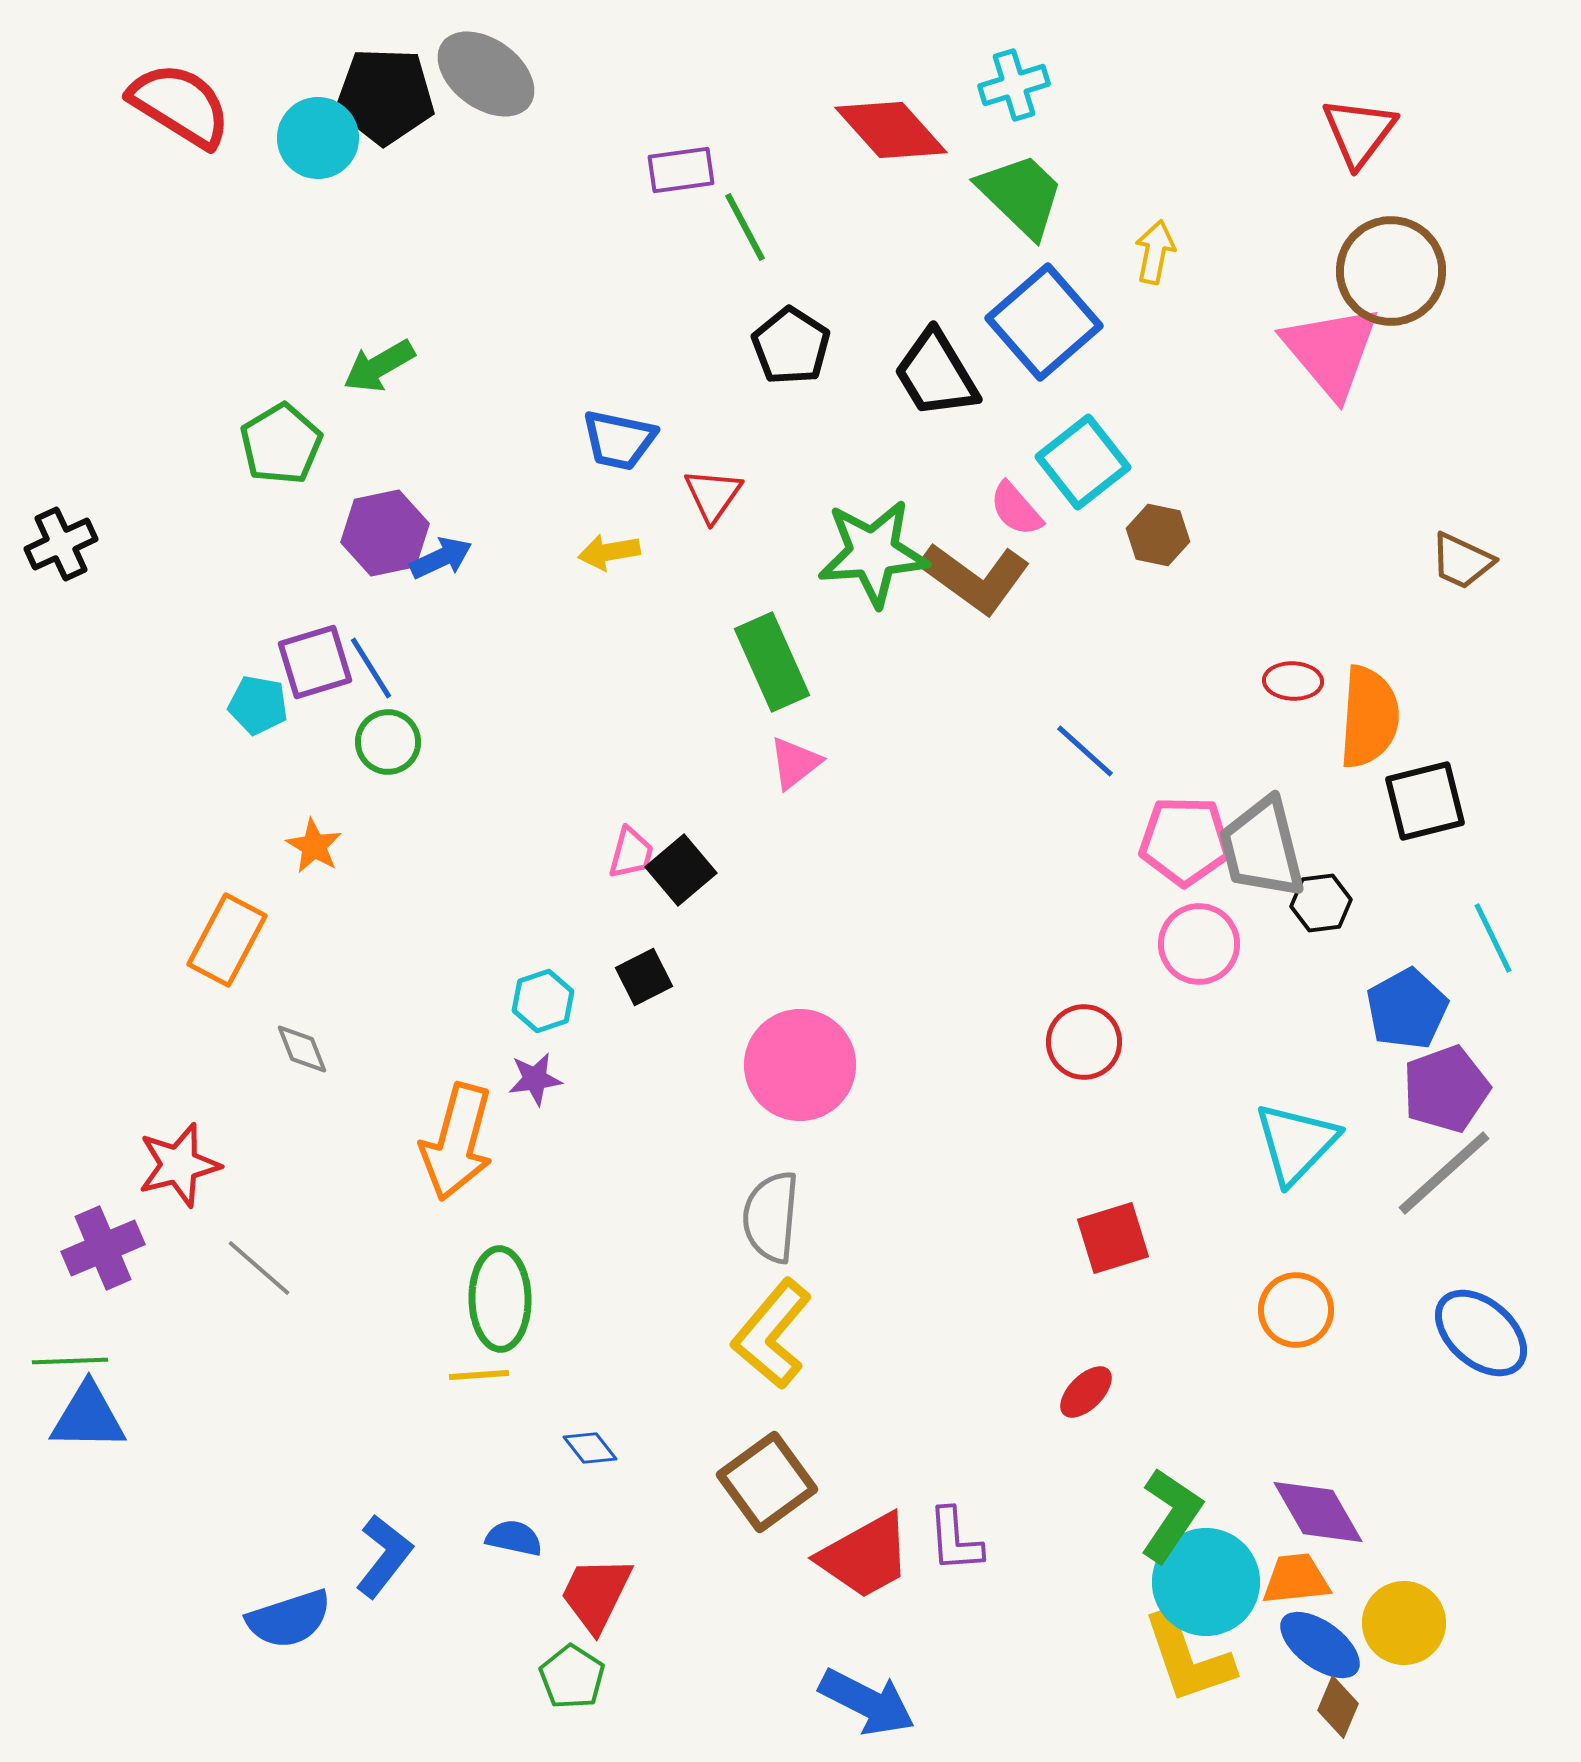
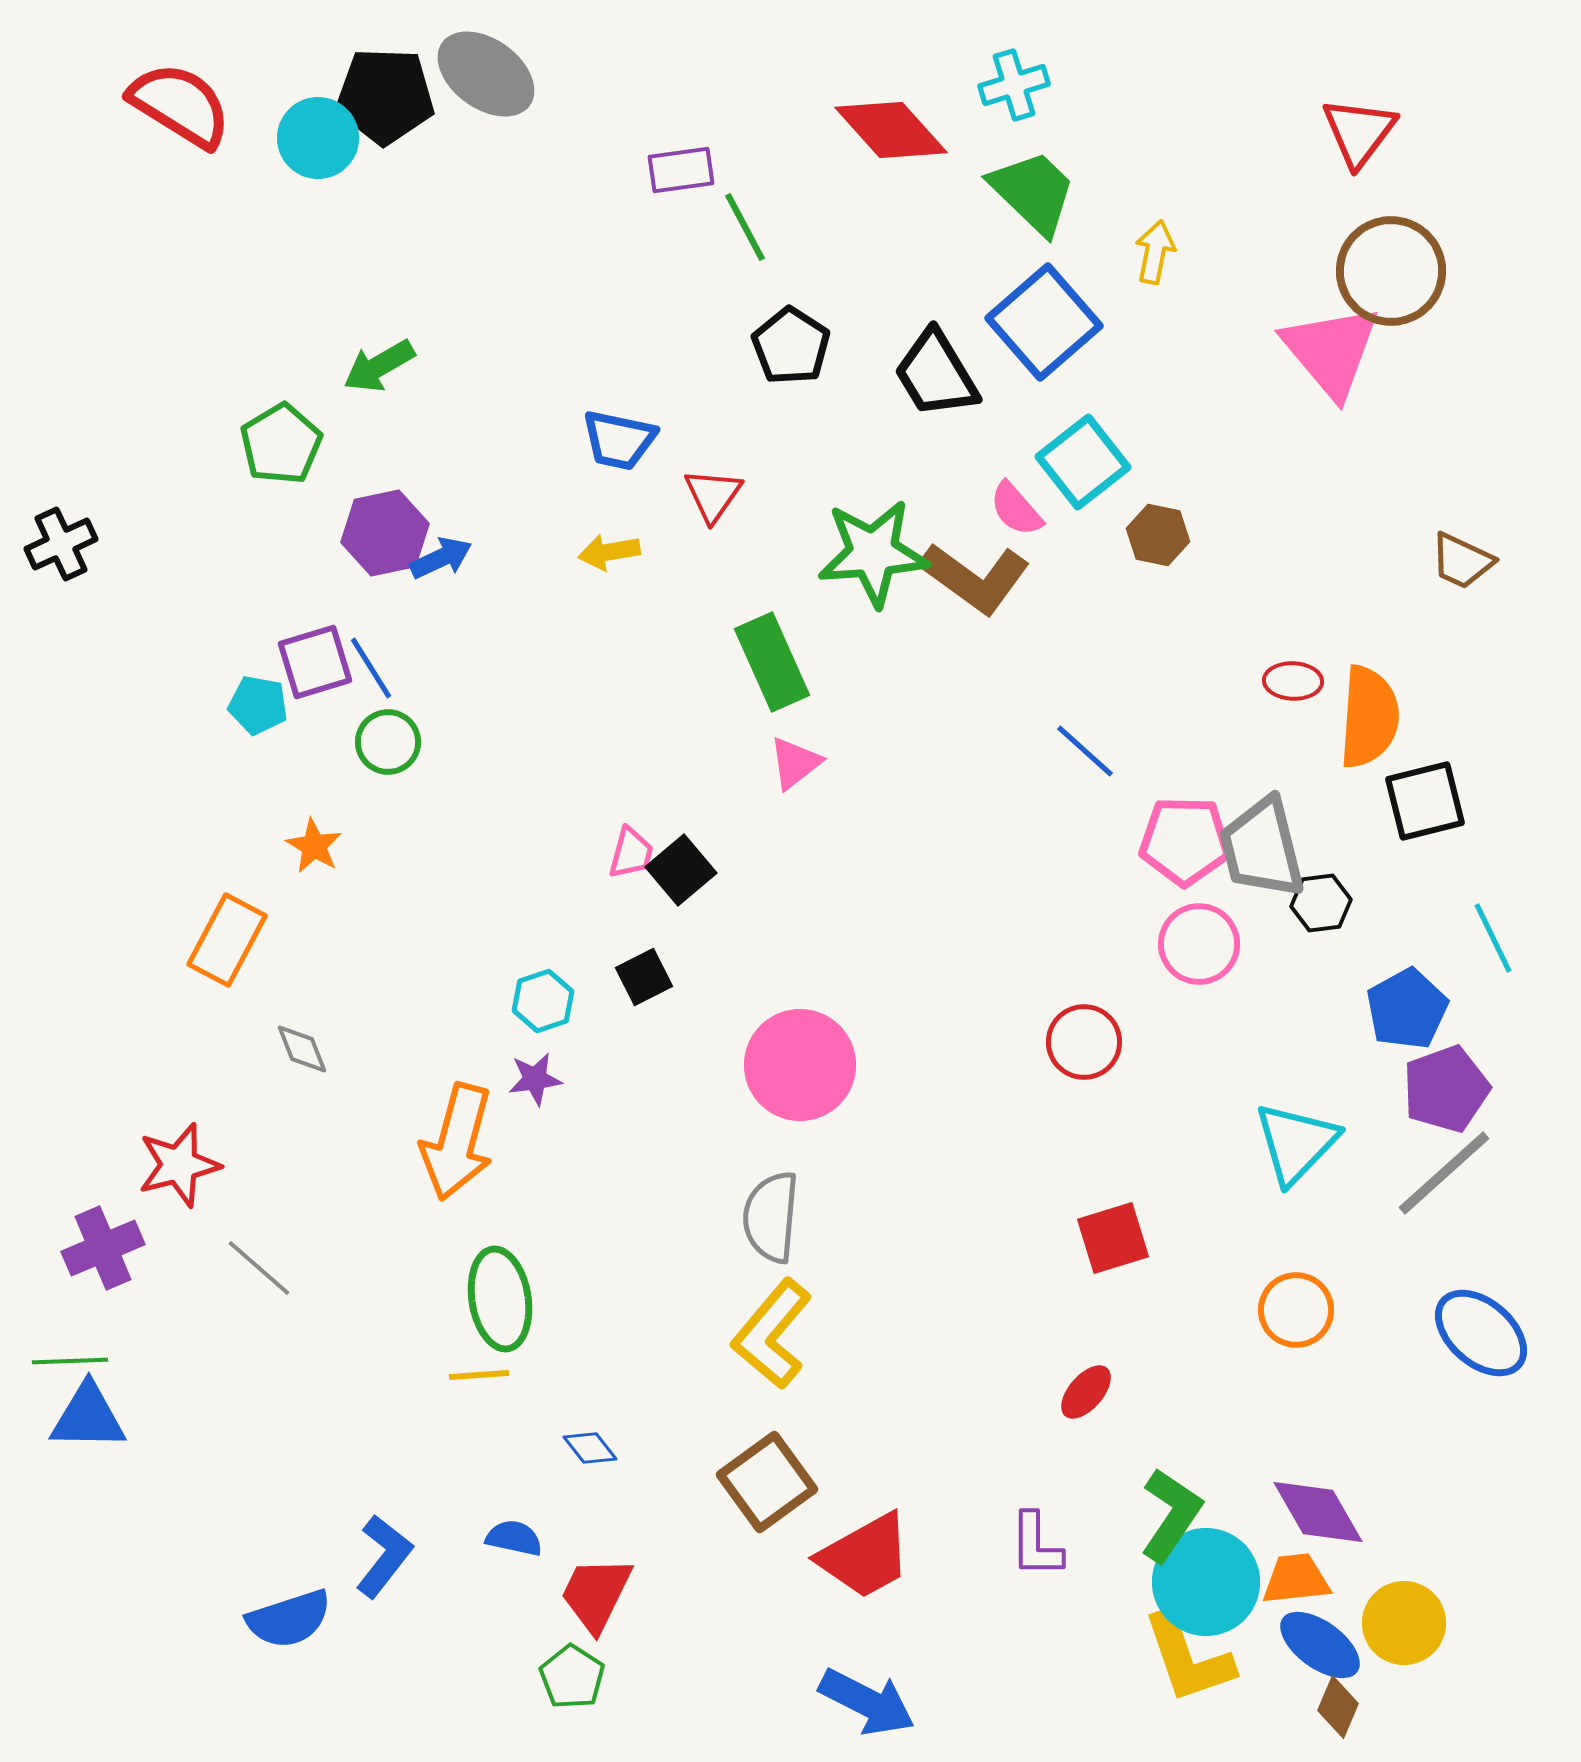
green trapezoid at (1021, 195): moved 12 px right, 3 px up
green ellipse at (500, 1299): rotated 8 degrees counterclockwise
red ellipse at (1086, 1392): rotated 4 degrees counterclockwise
purple L-shape at (955, 1540): moved 81 px right, 5 px down; rotated 4 degrees clockwise
